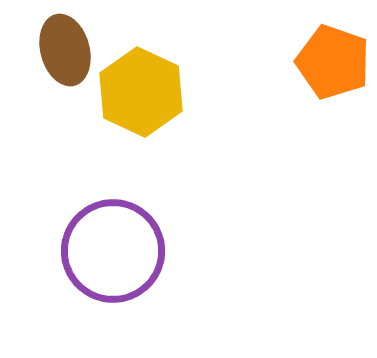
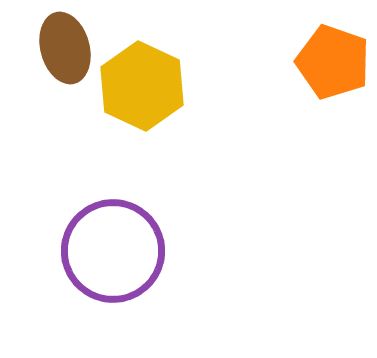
brown ellipse: moved 2 px up
yellow hexagon: moved 1 px right, 6 px up
